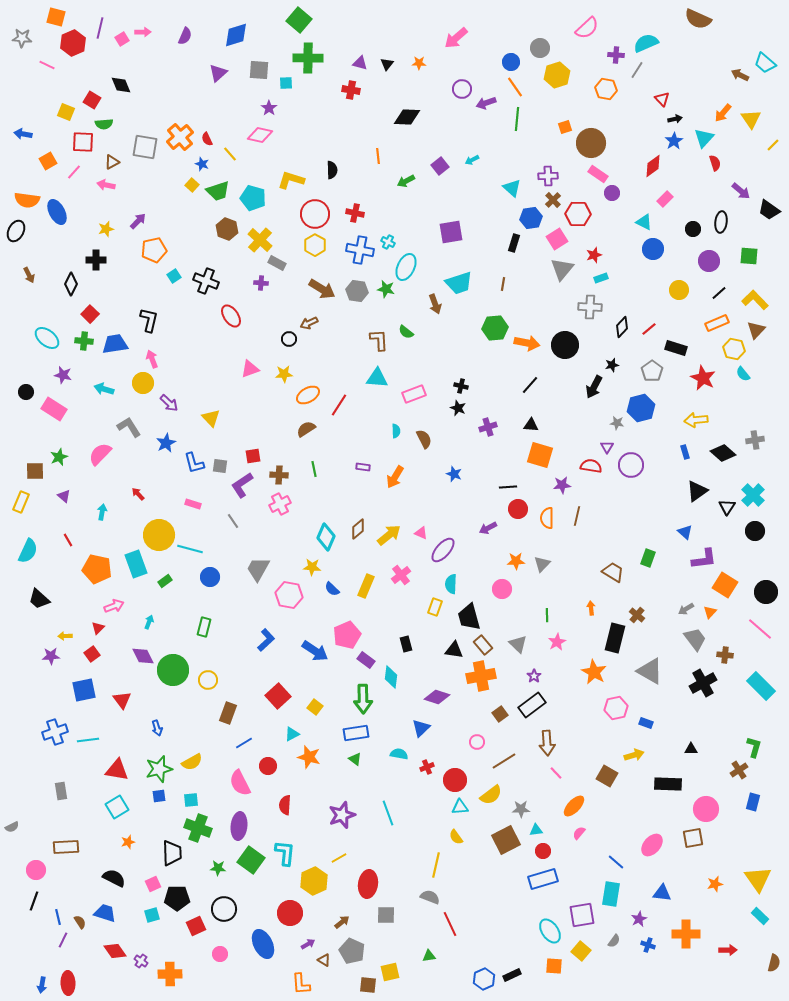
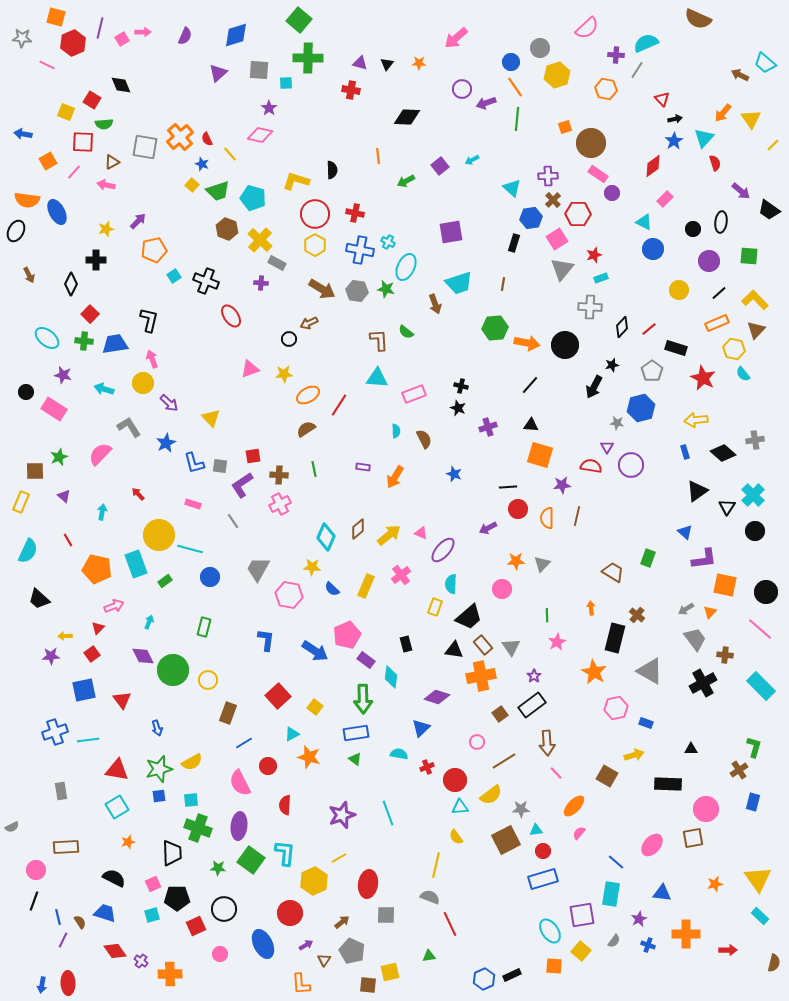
yellow L-shape at (291, 180): moved 5 px right, 1 px down
orange square at (725, 585): rotated 20 degrees counterclockwise
black trapezoid at (469, 617): rotated 116 degrees counterclockwise
blue L-shape at (266, 640): rotated 40 degrees counterclockwise
gray triangle at (518, 644): moved 7 px left, 3 px down; rotated 12 degrees clockwise
purple arrow at (308, 944): moved 2 px left, 1 px down
brown triangle at (324, 960): rotated 32 degrees clockwise
